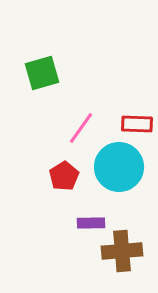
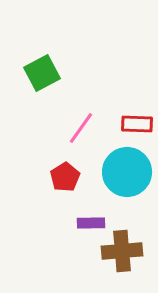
green square: rotated 12 degrees counterclockwise
cyan circle: moved 8 px right, 5 px down
red pentagon: moved 1 px right, 1 px down
